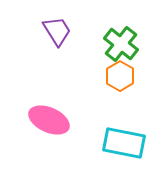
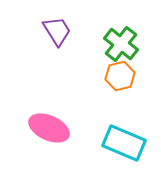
orange hexagon: rotated 16 degrees clockwise
pink ellipse: moved 8 px down
cyan rectangle: rotated 12 degrees clockwise
